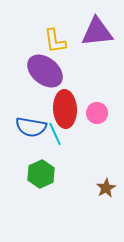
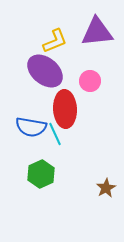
yellow L-shape: rotated 104 degrees counterclockwise
pink circle: moved 7 px left, 32 px up
